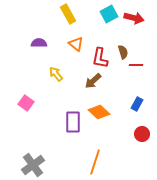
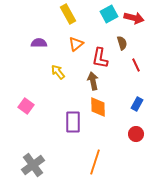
orange triangle: rotated 42 degrees clockwise
brown semicircle: moved 1 px left, 9 px up
red line: rotated 64 degrees clockwise
yellow arrow: moved 2 px right, 2 px up
brown arrow: rotated 120 degrees clockwise
pink square: moved 3 px down
orange diamond: moved 1 px left, 5 px up; rotated 45 degrees clockwise
red circle: moved 6 px left
